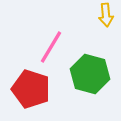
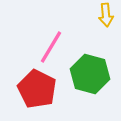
red pentagon: moved 6 px right; rotated 9 degrees clockwise
